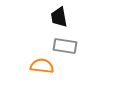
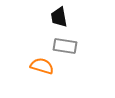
orange semicircle: rotated 10 degrees clockwise
